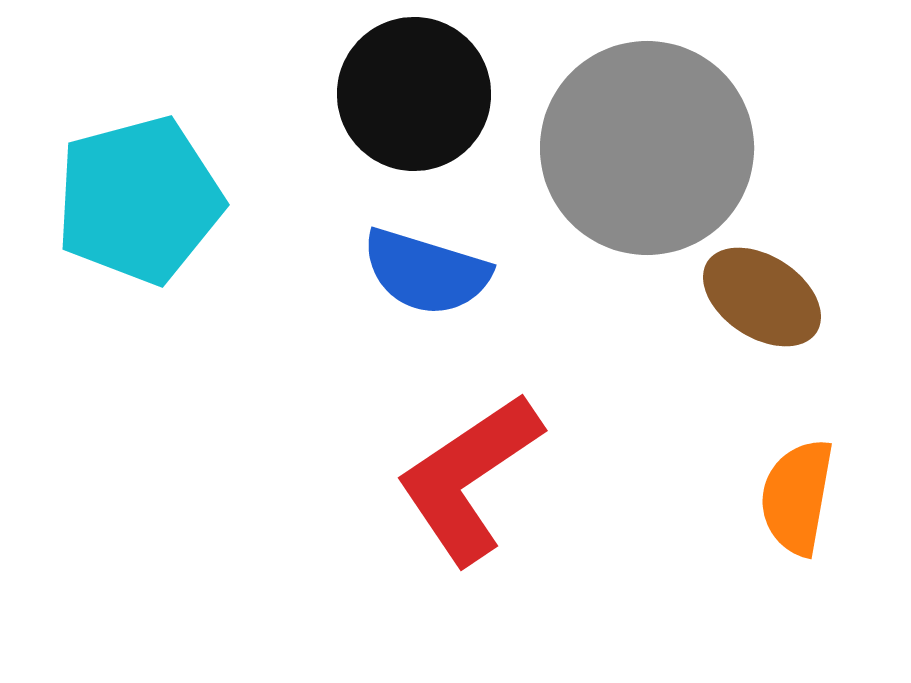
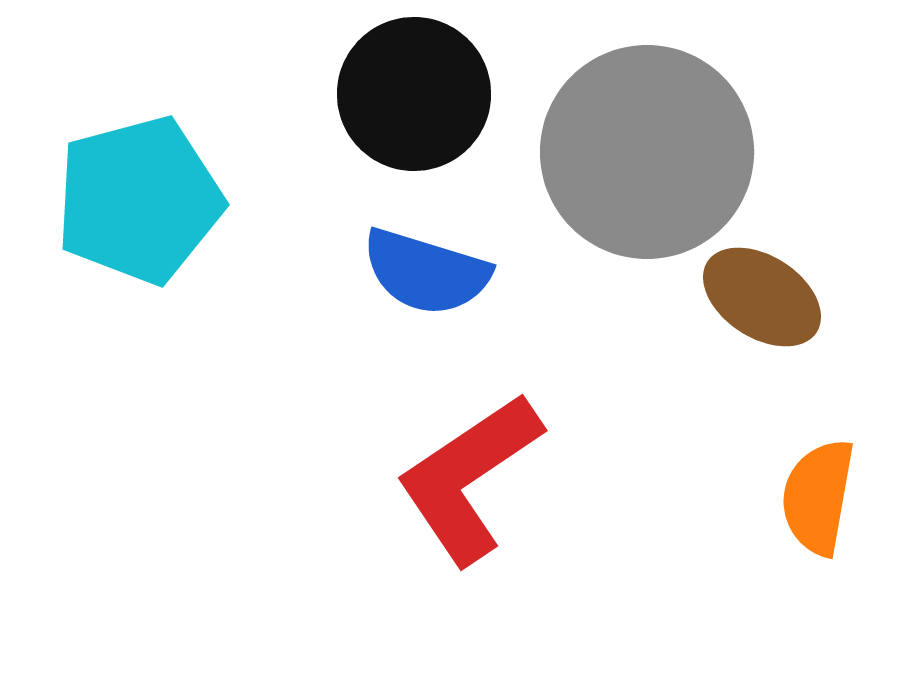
gray circle: moved 4 px down
orange semicircle: moved 21 px right
